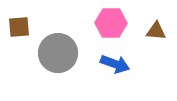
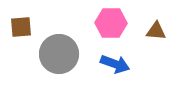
brown square: moved 2 px right
gray circle: moved 1 px right, 1 px down
